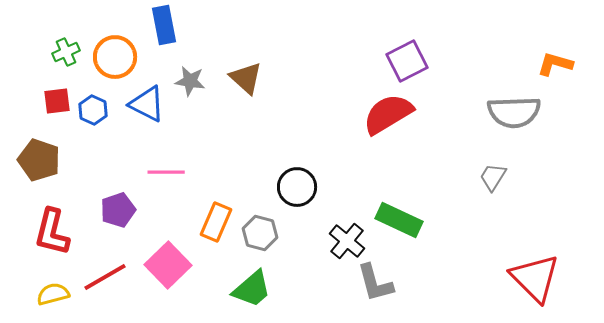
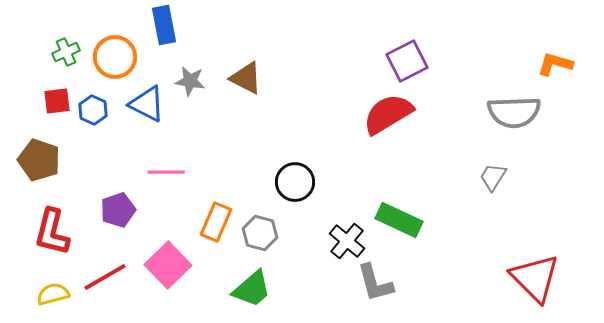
brown triangle: rotated 15 degrees counterclockwise
black circle: moved 2 px left, 5 px up
